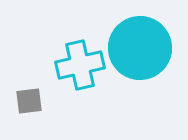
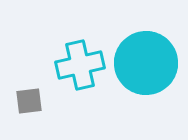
cyan circle: moved 6 px right, 15 px down
